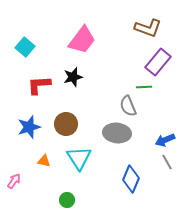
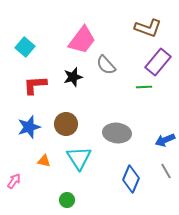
red L-shape: moved 4 px left
gray semicircle: moved 22 px left, 41 px up; rotated 20 degrees counterclockwise
gray line: moved 1 px left, 9 px down
